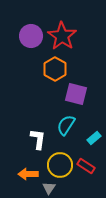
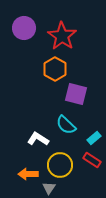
purple circle: moved 7 px left, 8 px up
cyan semicircle: rotated 80 degrees counterclockwise
white L-shape: rotated 65 degrees counterclockwise
red rectangle: moved 6 px right, 6 px up
